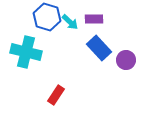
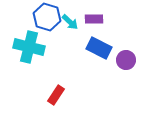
blue rectangle: rotated 20 degrees counterclockwise
cyan cross: moved 3 px right, 5 px up
